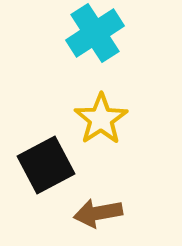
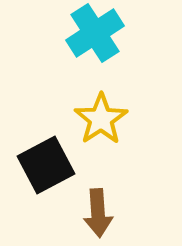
brown arrow: rotated 84 degrees counterclockwise
